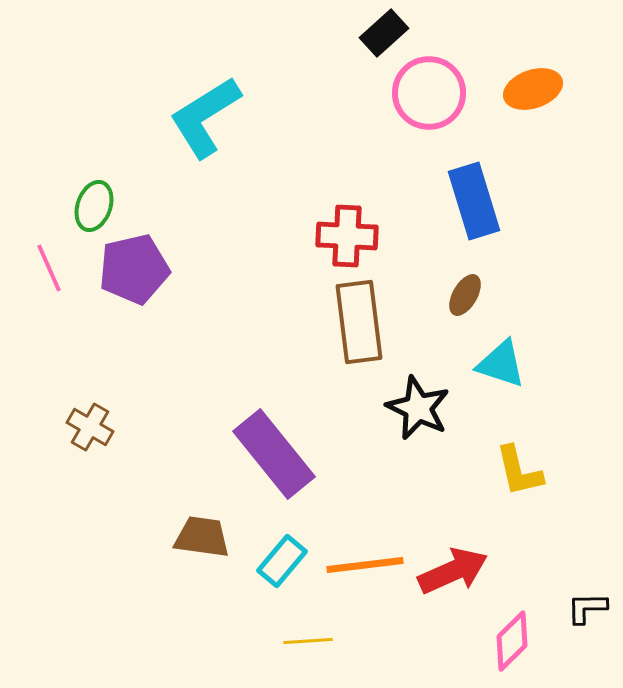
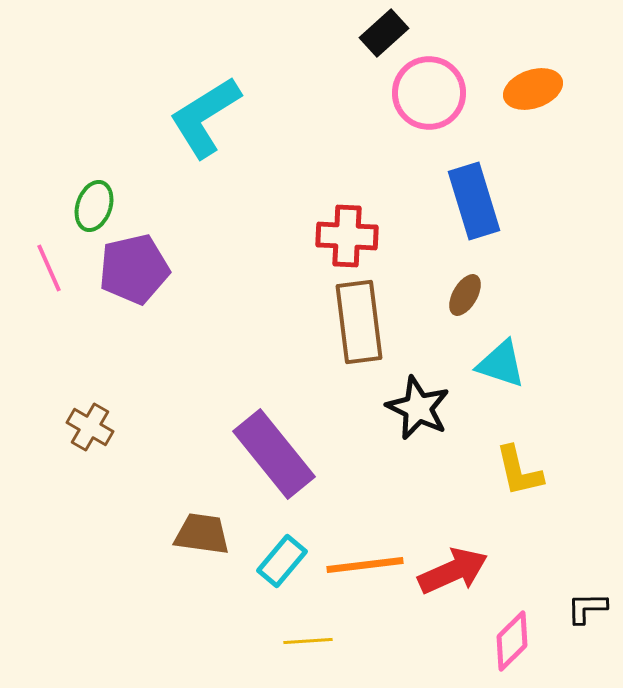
brown trapezoid: moved 3 px up
